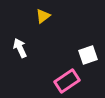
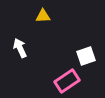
yellow triangle: rotated 35 degrees clockwise
white square: moved 2 px left, 1 px down
